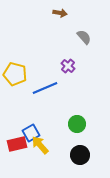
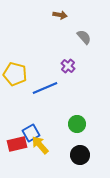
brown arrow: moved 2 px down
